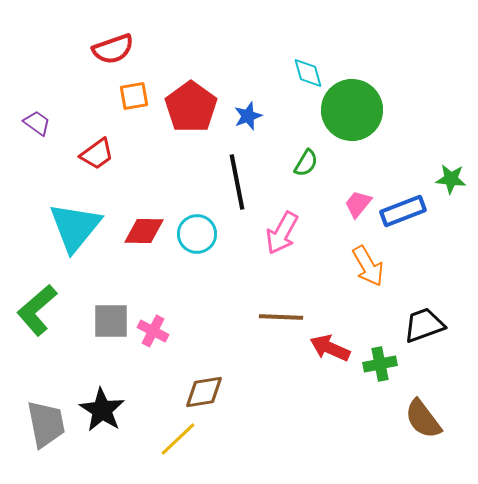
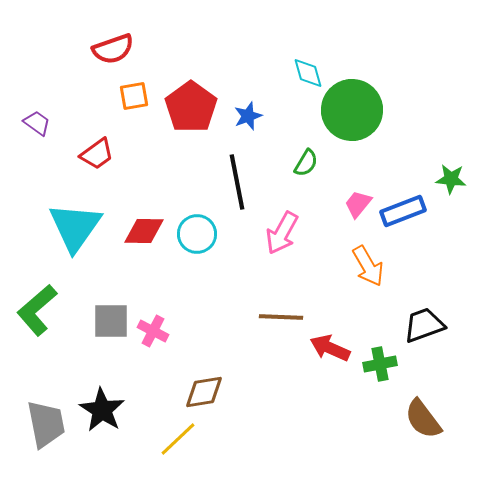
cyan triangle: rotated 4 degrees counterclockwise
